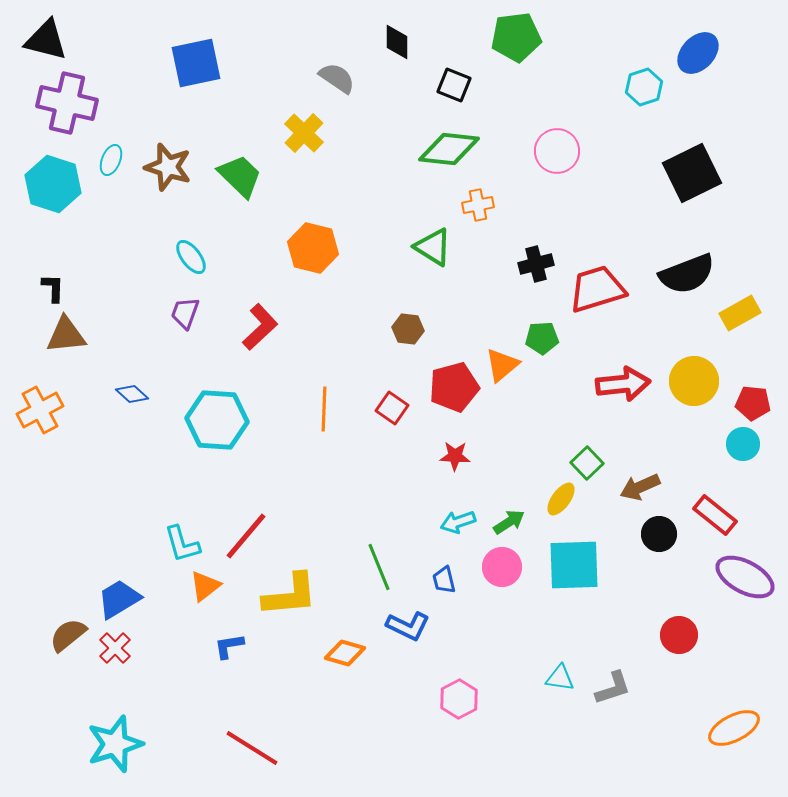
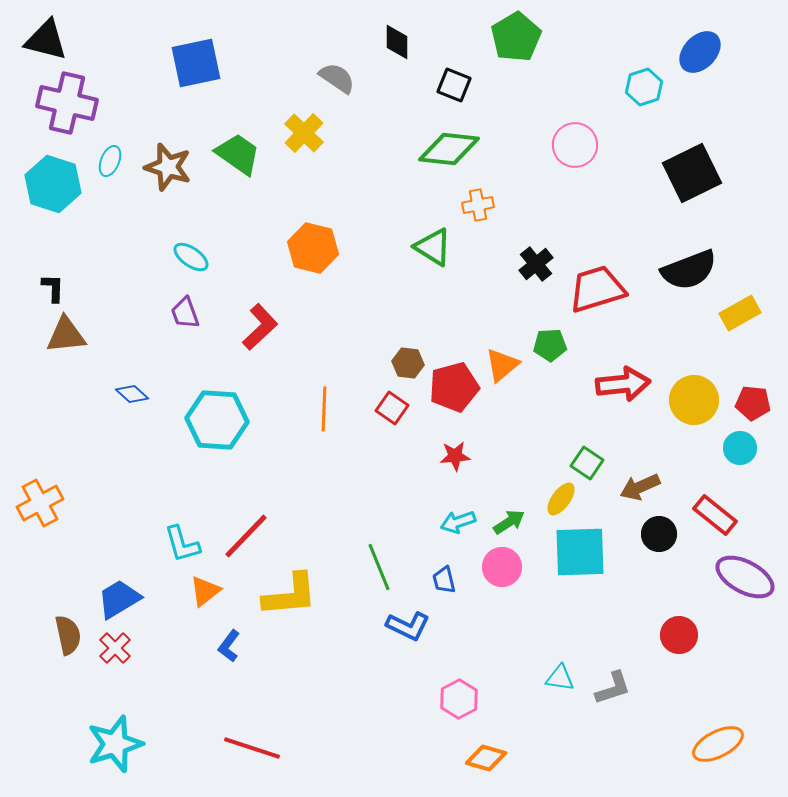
green pentagon at (516, 37): rotated 24 degrees counterclockwise
blue ellipse at (698, 53): moved 2 px right, 1 px up
pink circle at (557, 151): moved 18 px right, 6 px up
cyan ellipse at (111, 160): moved 1 px left, 1 px down
green trapezoid at (240, 176): moved 2 px left, 22 px up; rotated 9 degrees counterclockwise
cyan ellipse at (191, 257): rotated 18 degrees counterclockwise
black cross at (536, 264): rotated 24 degrees counterclockwise
black semicircle at (687, 274): moved 2 px right, 4 px up
purple trapezoid at (185, 313): rotated 40 degrees counterclockwise
brown hexagon at (408, 329): moved 34 px down
green pentagon at (542, 338): moved 8 px right, 7 px down
yellow circle at (694, 381): moved 19 px down
orange cross at (40, 410): moved 93 px down
cyan circle at (743, 444): moved 3 px left, 4 px down
red star at (455, 456): rotated 8 degrees counterclockwise
green square at (587, 463): rotated 12 degrees counterclockwise
red line at (246, 536): rotated 4 degrees clockwise
cyan square at (574, 565): moved 6 px right, 13 px up
orange triangle at (205, 586): moved 5 px down
brown semicircle at (68, 635): rotated 117 degrees clockwise
blue L-shape at (229, 646): rotated 44 degrees counterclockwise
orange diamond at (345, 653): moved 141 px right, 105 px down
orange ellipse at (734, 728): moved 16 px left, 16 px down
red line at (252, 748): rotated 14 degrees counterclockwise
